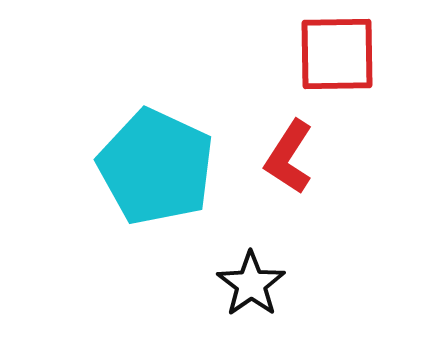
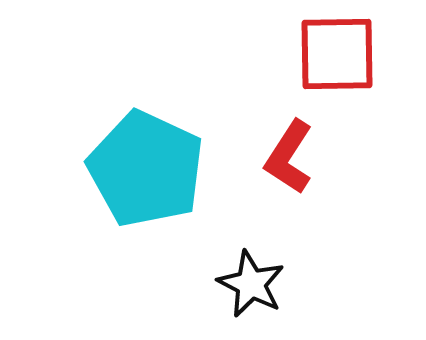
cyan pentagon: moved 10 px left, 2 px down
black star: rotated 10 degrees counterclockwise
